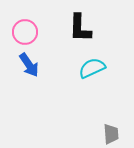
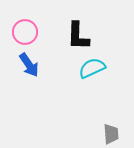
black L-shape: moved 2 px left, 8 px down
